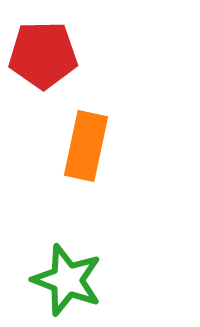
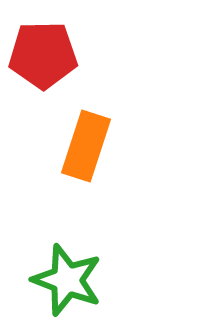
orange rectangle: rotated 6 degrees clockwise
